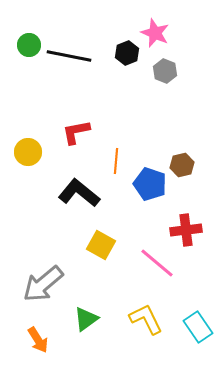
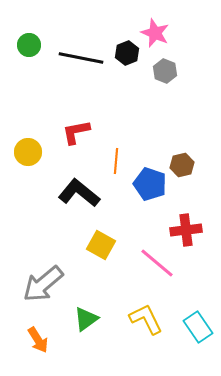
black line: moved 12 px right, 2 px down
